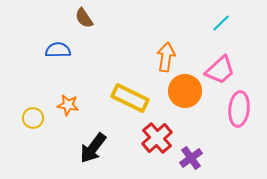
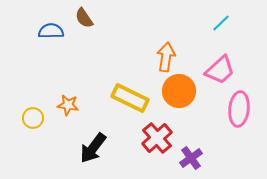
blue semicircle: moved 7 px left, 19 px up
orange circle: moved 6 px left
